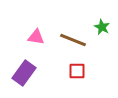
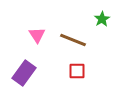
green star: moved 8 px up; rotated 14 degrees clockwise
pink triangle: moved 1 px right, 2 px up; rotated 48 degrees clockwise
